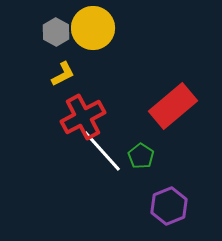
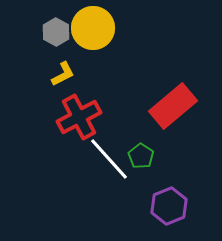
red cross: moved 4 px left
white line: moved 7 px right, 8 px down
